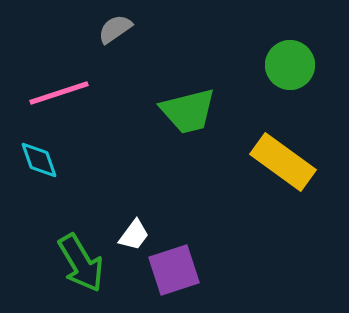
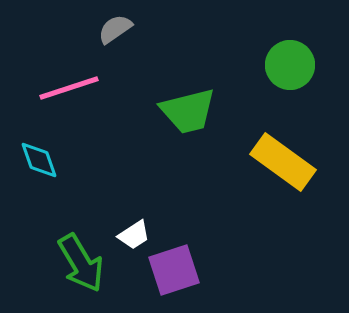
pink line: moved 10 px right, 5 px up
white trapezoid: rotated 20 degrees clockwise
